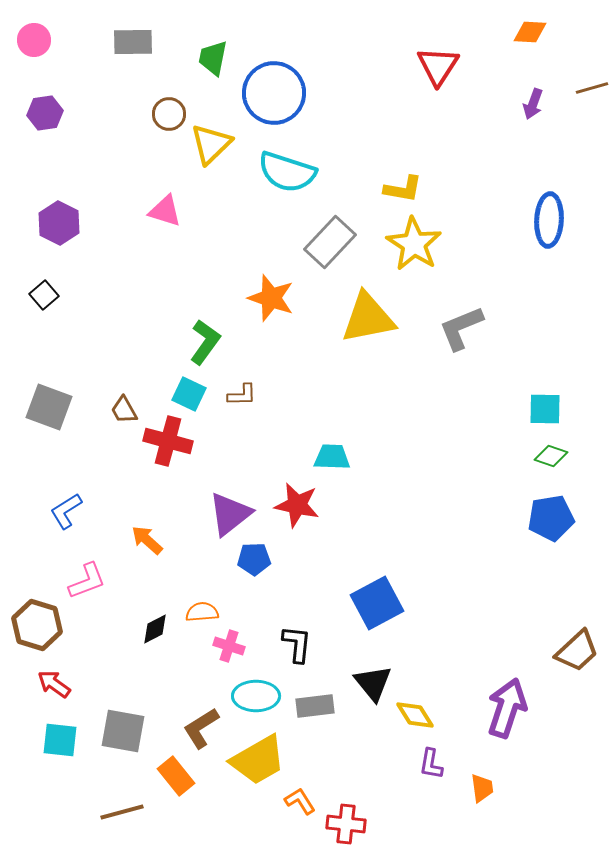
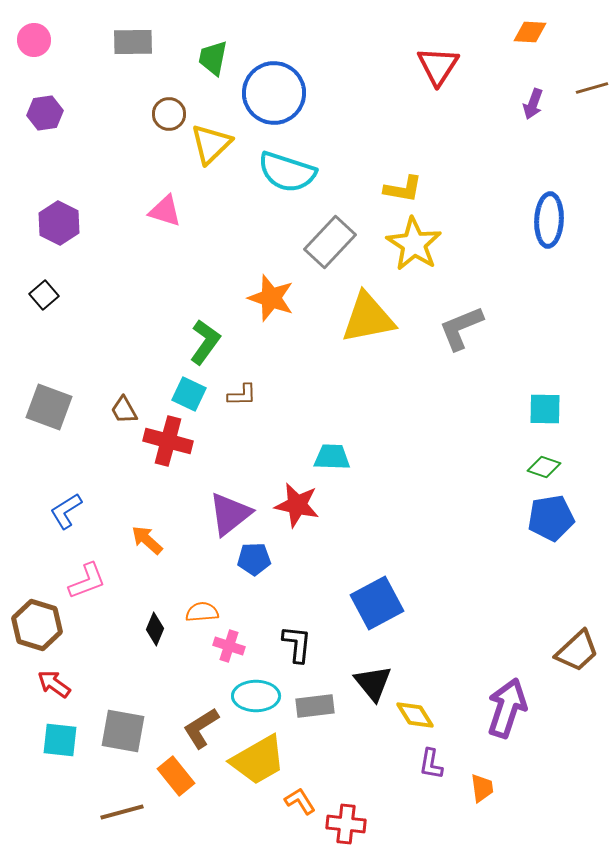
green diamond at (551, 456): moved 7 px left, 11 px down
black diamond at (155, 629): rotated 40 degrees counterclockwise
